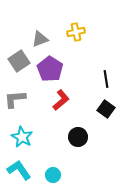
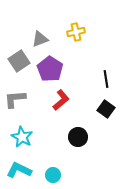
cyan L-shape: rotated 30 degrees counterclockwise
